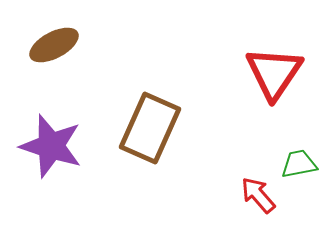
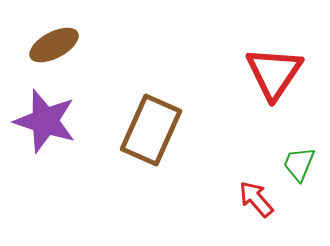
brown rectangle: moved 1 px right, 2 px down
purple star: moved 6 px left, 25 px up
green trapezoid: rotated 57 degrees counterclockwise
red arrow: moved 2 px left, 4 px down
